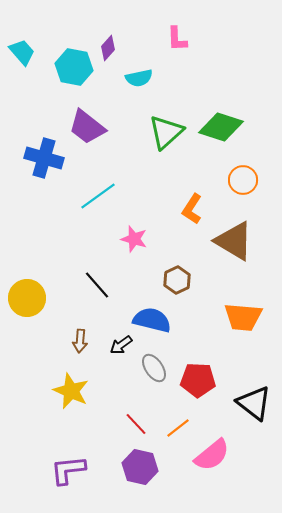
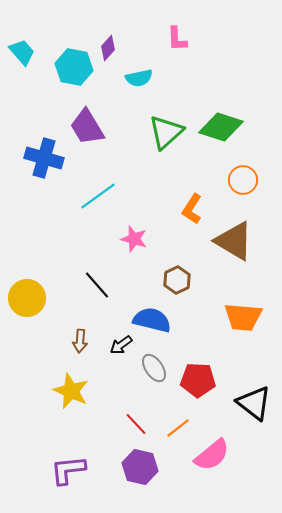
purple trapezoid: rotated 21 degrees clockwise
